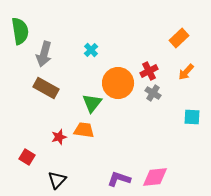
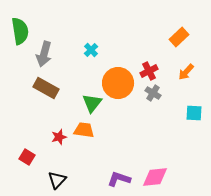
orange rectangle: moved 1 px up
cyan square: moved 2 px right, 4 px up
